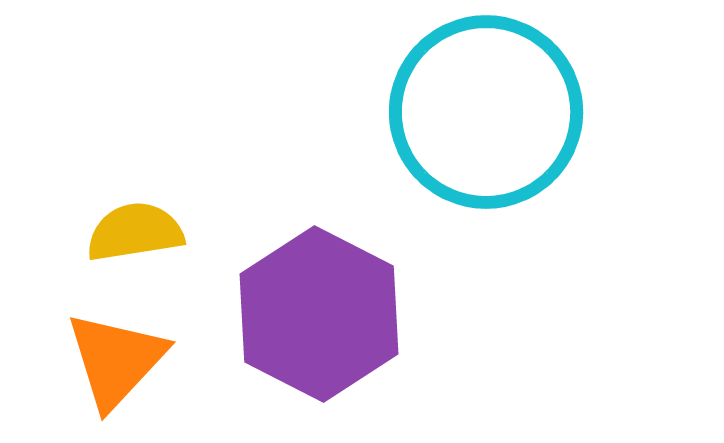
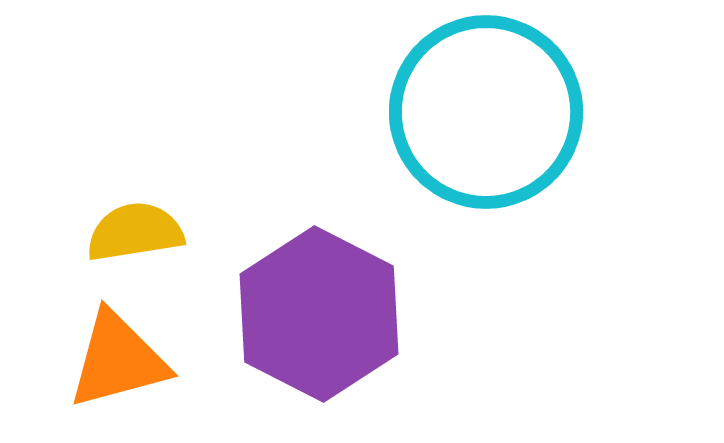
orange triangle: moved 2 px right; rotated 32 degrees clockwise
